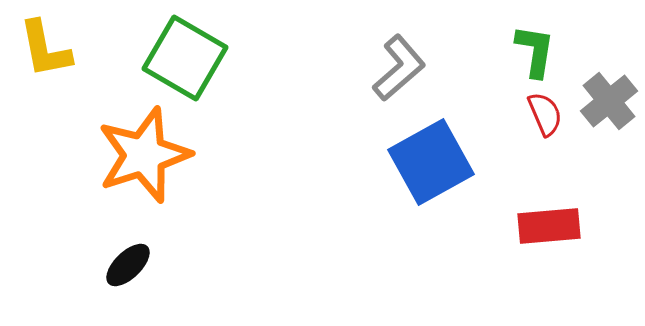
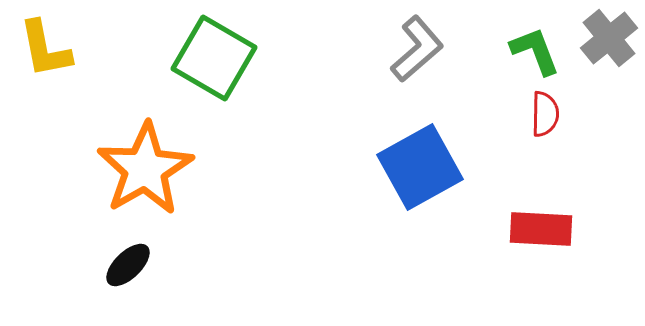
green L-shape: rotated 30 degrees counterclockwise
green square: moved 29 px right
gray L-shape: moved 18 px right, 19 px up
gray cross: moved 63 px up
red semicircle: rotated 24 degrees clockwise
orange star: moved 1 px right, 14 px down; rotated 12 degrees counterclockwise
blue square: moved 11 px left, 5 px down
red rectangle: moved 8 px left, 3 px down; rotated 8 degrees clockwise
